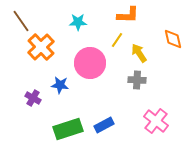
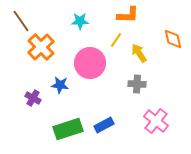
cyan star: moved 2 px right, 1 px up
yellow line: moved 1 px left
gray cross: moved 4 px down
